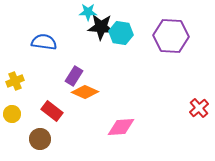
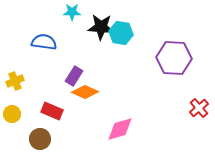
cyan star: moved 16 px left
purple hexagon: moved 3 px right, 22 px down
red rectangle: rotated 15 degrees counterclockwise
pink diamond: moved 1 px left, 2 px down; rotated 12 degrees counterclockwise
